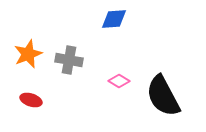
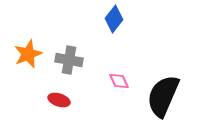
blue diamond: rotated 48 degrees counterclockwise
pink diamond: rotated 35 degrees clockwise
black semicircle: rotated 51 degrees clockwise
red ellipse: moved 28 px right
